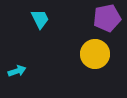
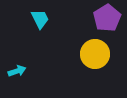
purple pentagon: rotated 20 degrees counterclockwise
